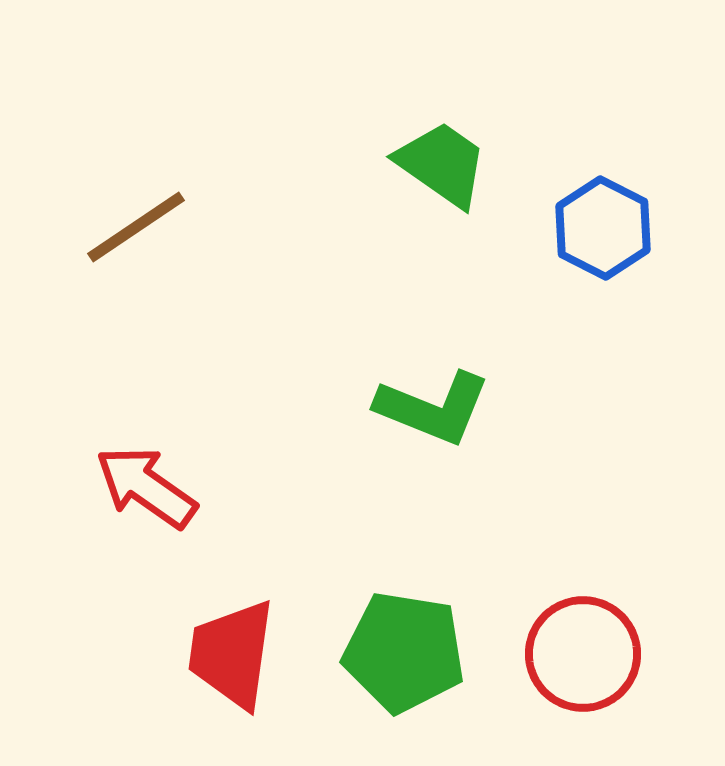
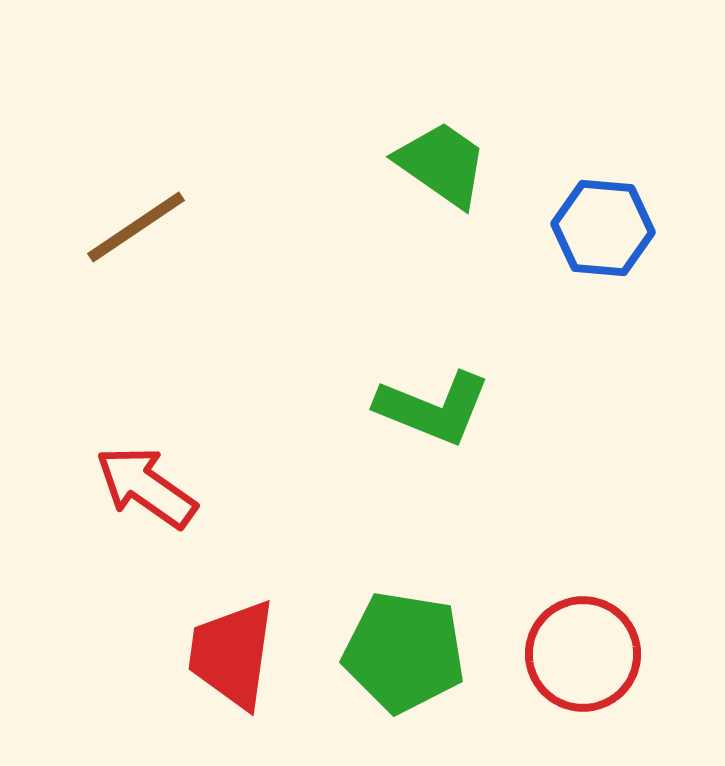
blue hexagon: rotated 22 degrees counterclockwise
